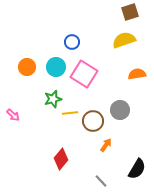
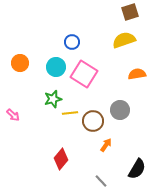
orange circle: moved 7 px left, 4 px up
